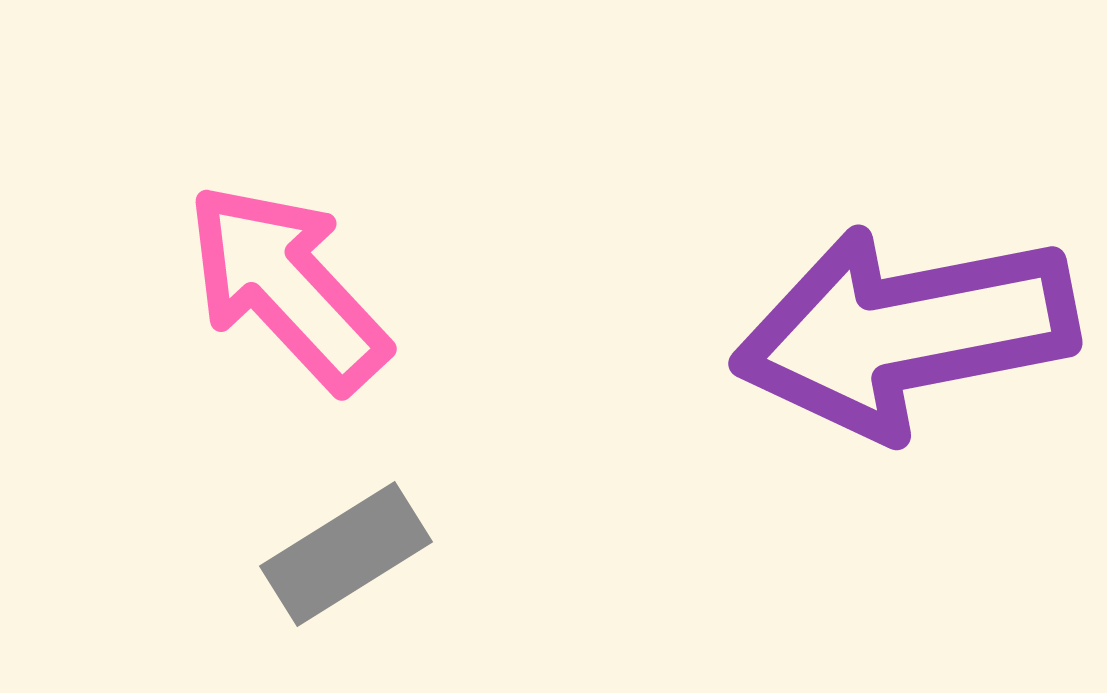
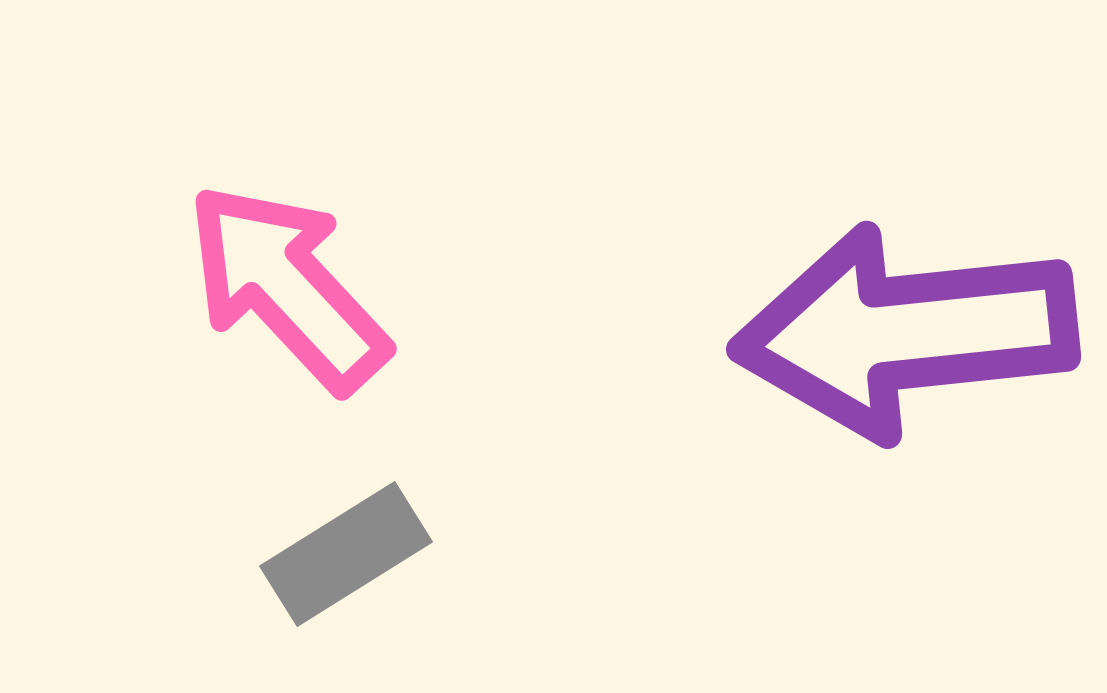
purple arrow: rotated 5 degrees clockwise
